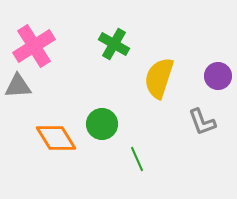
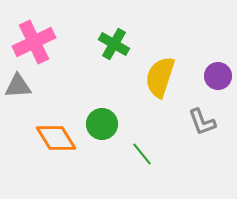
pink cross: moved 4 px up; rotated 6 degrees clockwise
yellow semicircle: moved 1 px right, 1 px up
green line: moved 5 px right, 5 px up; rotated 15 degrees counterclockwise
